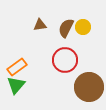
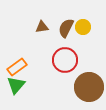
brown triangle: moved 2 px right, 2 px down
